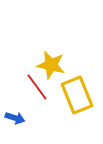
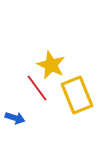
yellow star: rotated 12 degrees clockwise
red line: moved 1 px down
